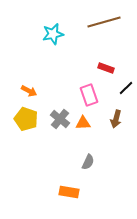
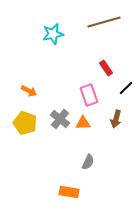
red rectangle: rotated 35 degrees clockwise
yellow pentagon: moved 1 px left, 4 px down
